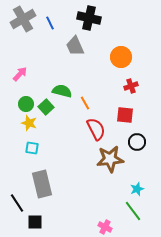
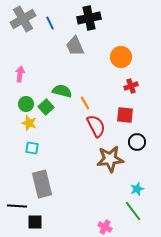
black cross: rotated 25 degrees counterclockwise
pink arrow: rotated 35 degrees counterclockwise
red semicircle: moved 3 px up
black line: moved 3 px down; rotated 54 degrees counterclockwise
